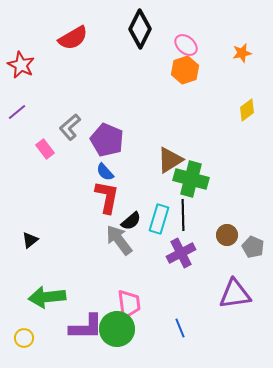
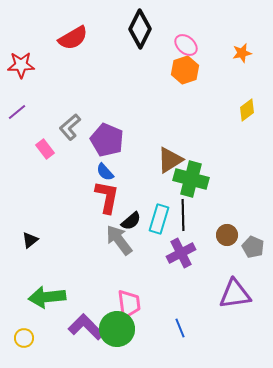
red star: rotated 28 degrees counterclockwise
purple L-shape: rotated 135 degrees counterclockwise
